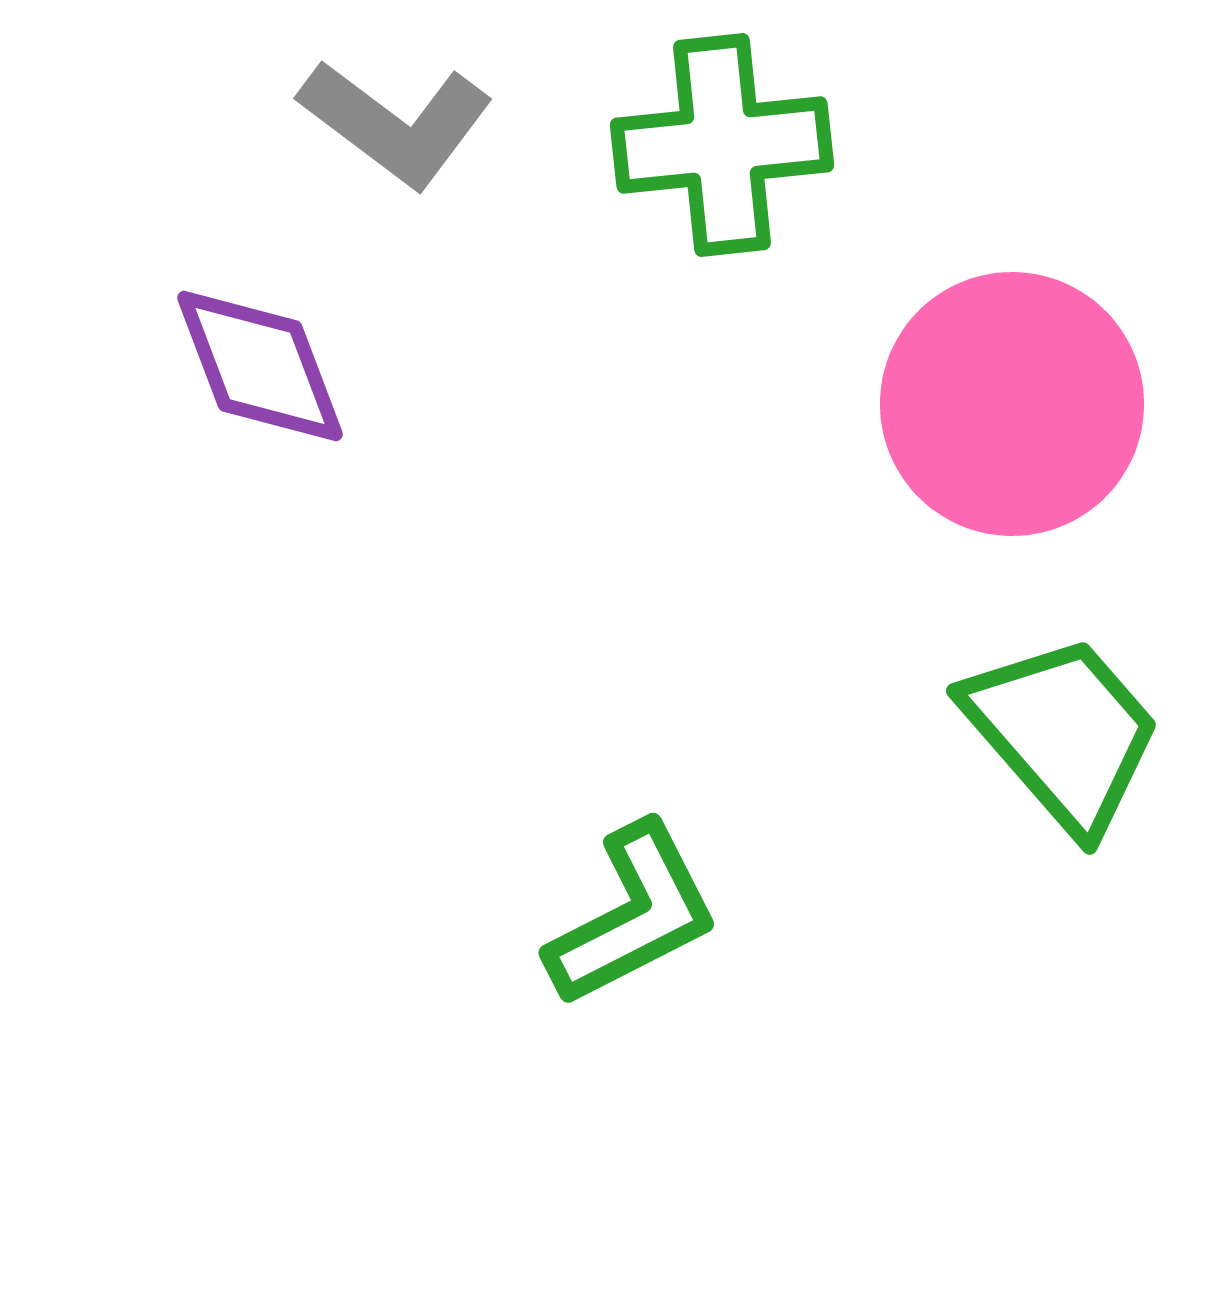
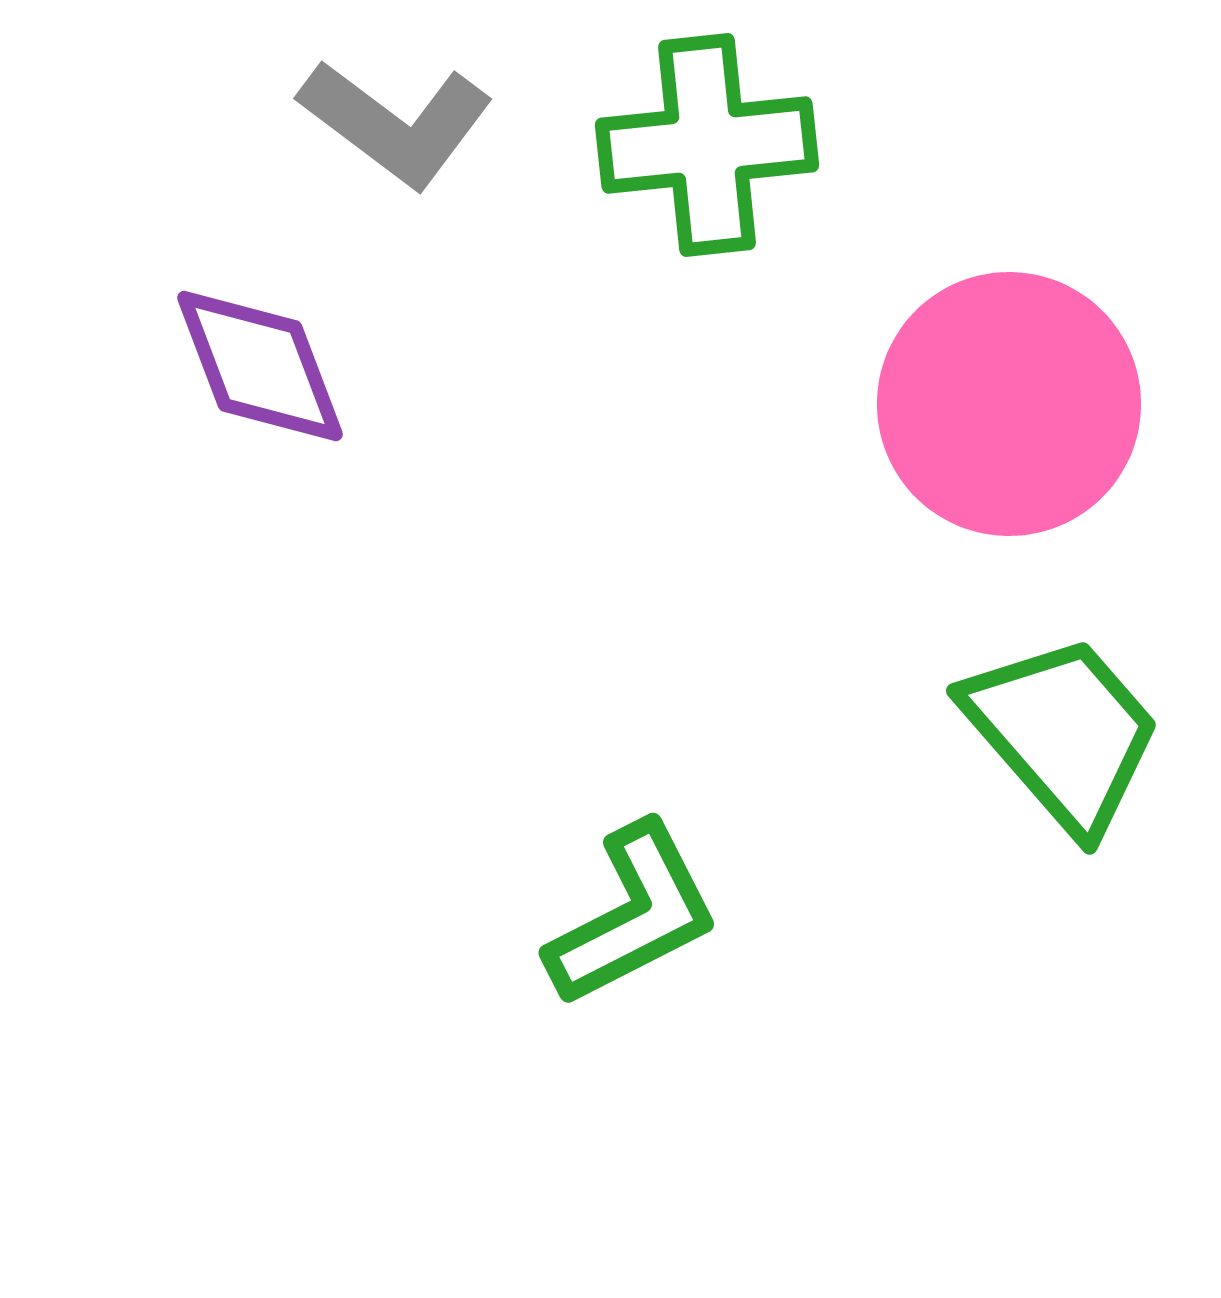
green cross: moved 15 px left
pink circle: moved 3 px left
